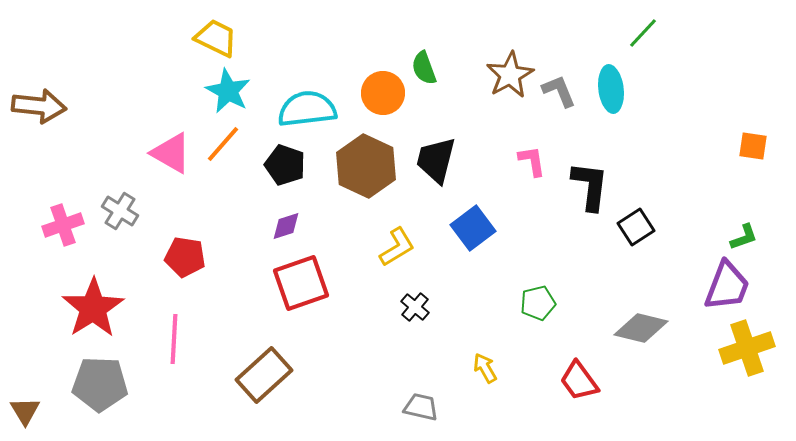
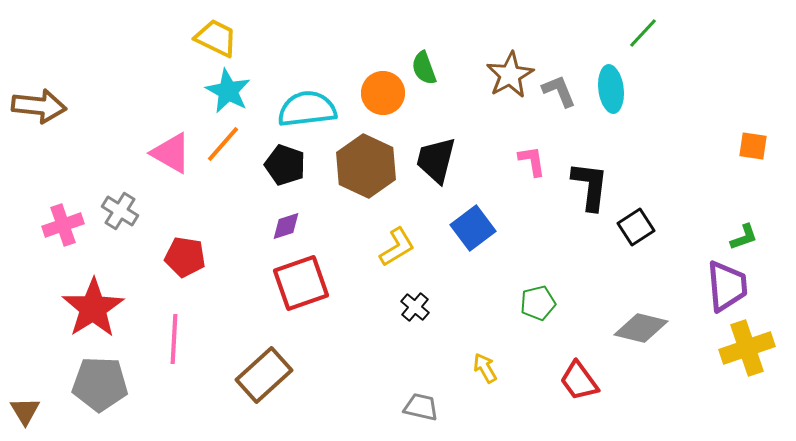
purple trapezoid: rotated 26 degrees counterclockwise
